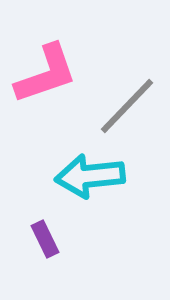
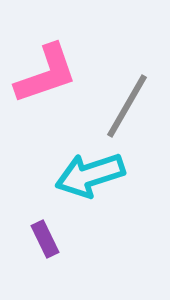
gray line: rotated 14 degrees counterclockwise
cyan arrow: moved 1 px up; rotated 12 degrees counterclockwise
